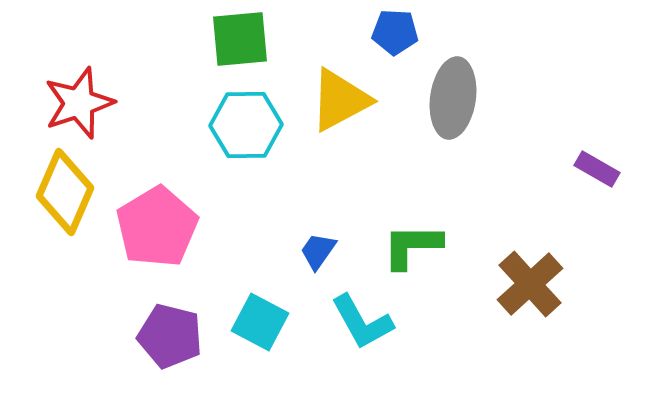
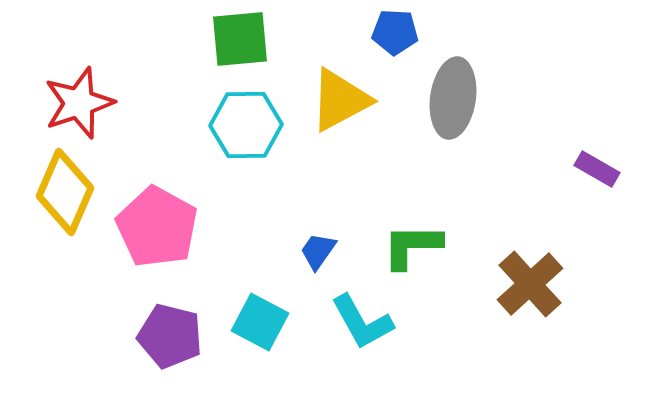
pink pentagon: rotated 12 degrees counterclockwise
